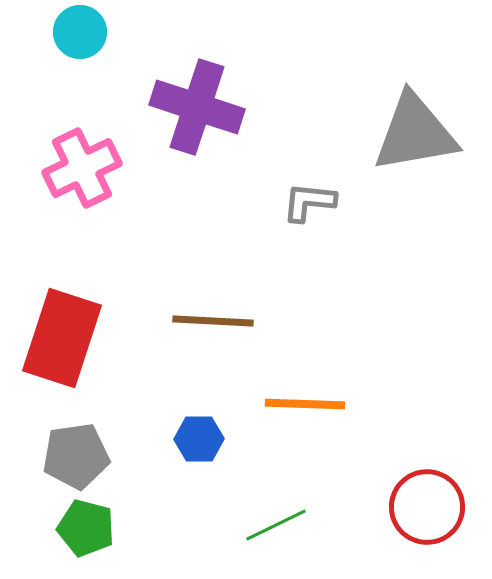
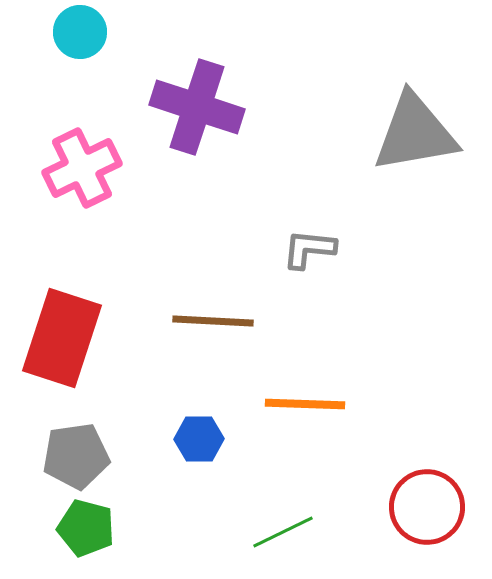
gray L-shape: moved 47 px down
green line: moved 7 px right, 7 px down
